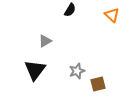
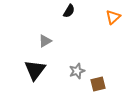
black semicircle: moved 1 px left, 1 px down
orange triangle: moved 1 px right, 2 px down; rotated 35 degrees clockwise
